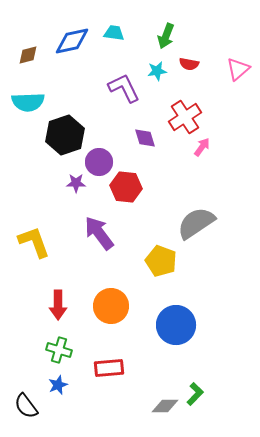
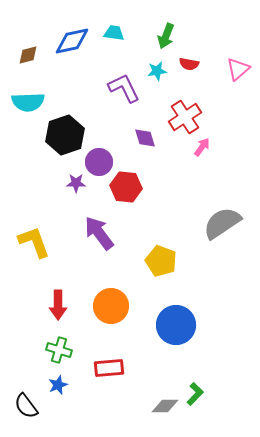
gray semicircle: moved 26 px right
